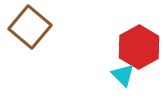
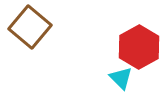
cyan triangle: moved 2 px left, 3 px down
